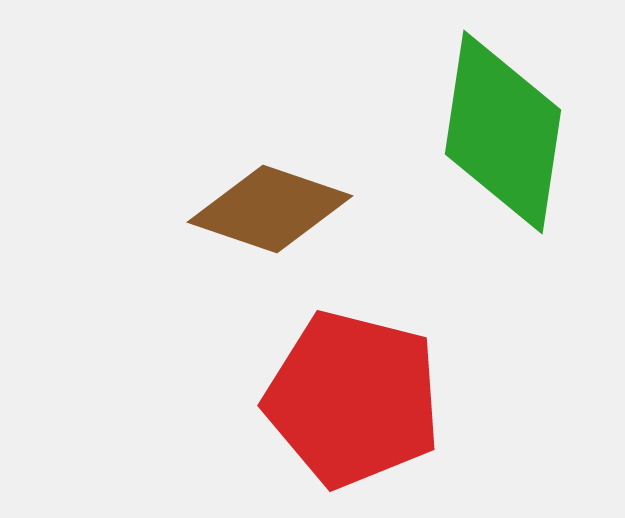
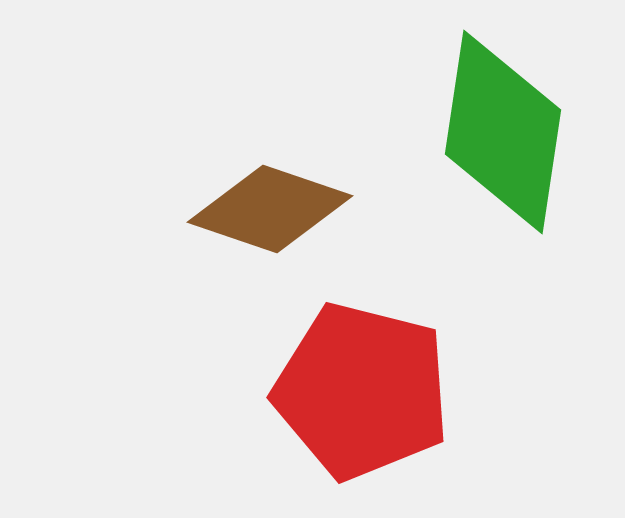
red pentagon: moved 9 px right, 8 px up
